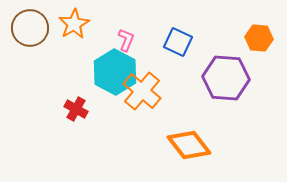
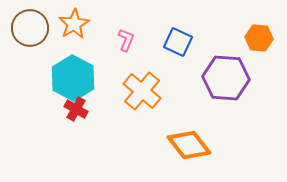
cyan hexagon: moved 42 px left, 6 px down
